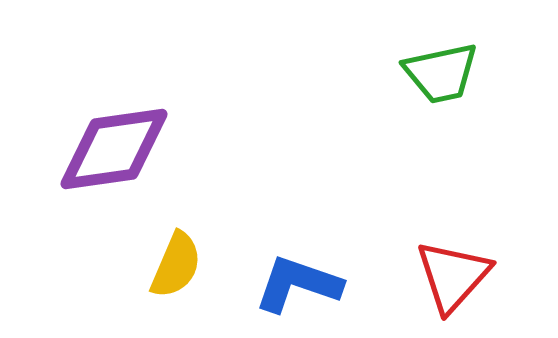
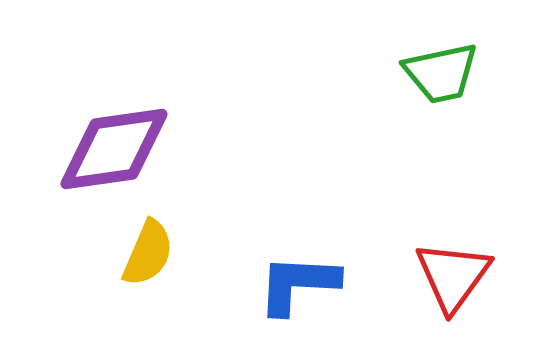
yellow semicircle: moved 28 px left, 12 px up
red triangle: rotated 6 degrees counterclockwise
blue L-shape: rotated 16 degrees counterclockwise
